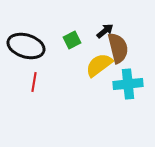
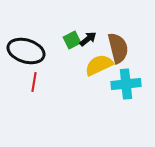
black arrow: moved 17 px left, 8 px down
black ellipse: moved 5 px down
yellow semicircle: rotated 12 degrees clockwise
cyan cross: moved 2 px left
